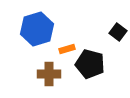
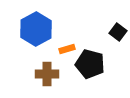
blue hexagon: moved 1 px left; rotated 12 degrees counterclockwise
brown cross: moved 2 px left
